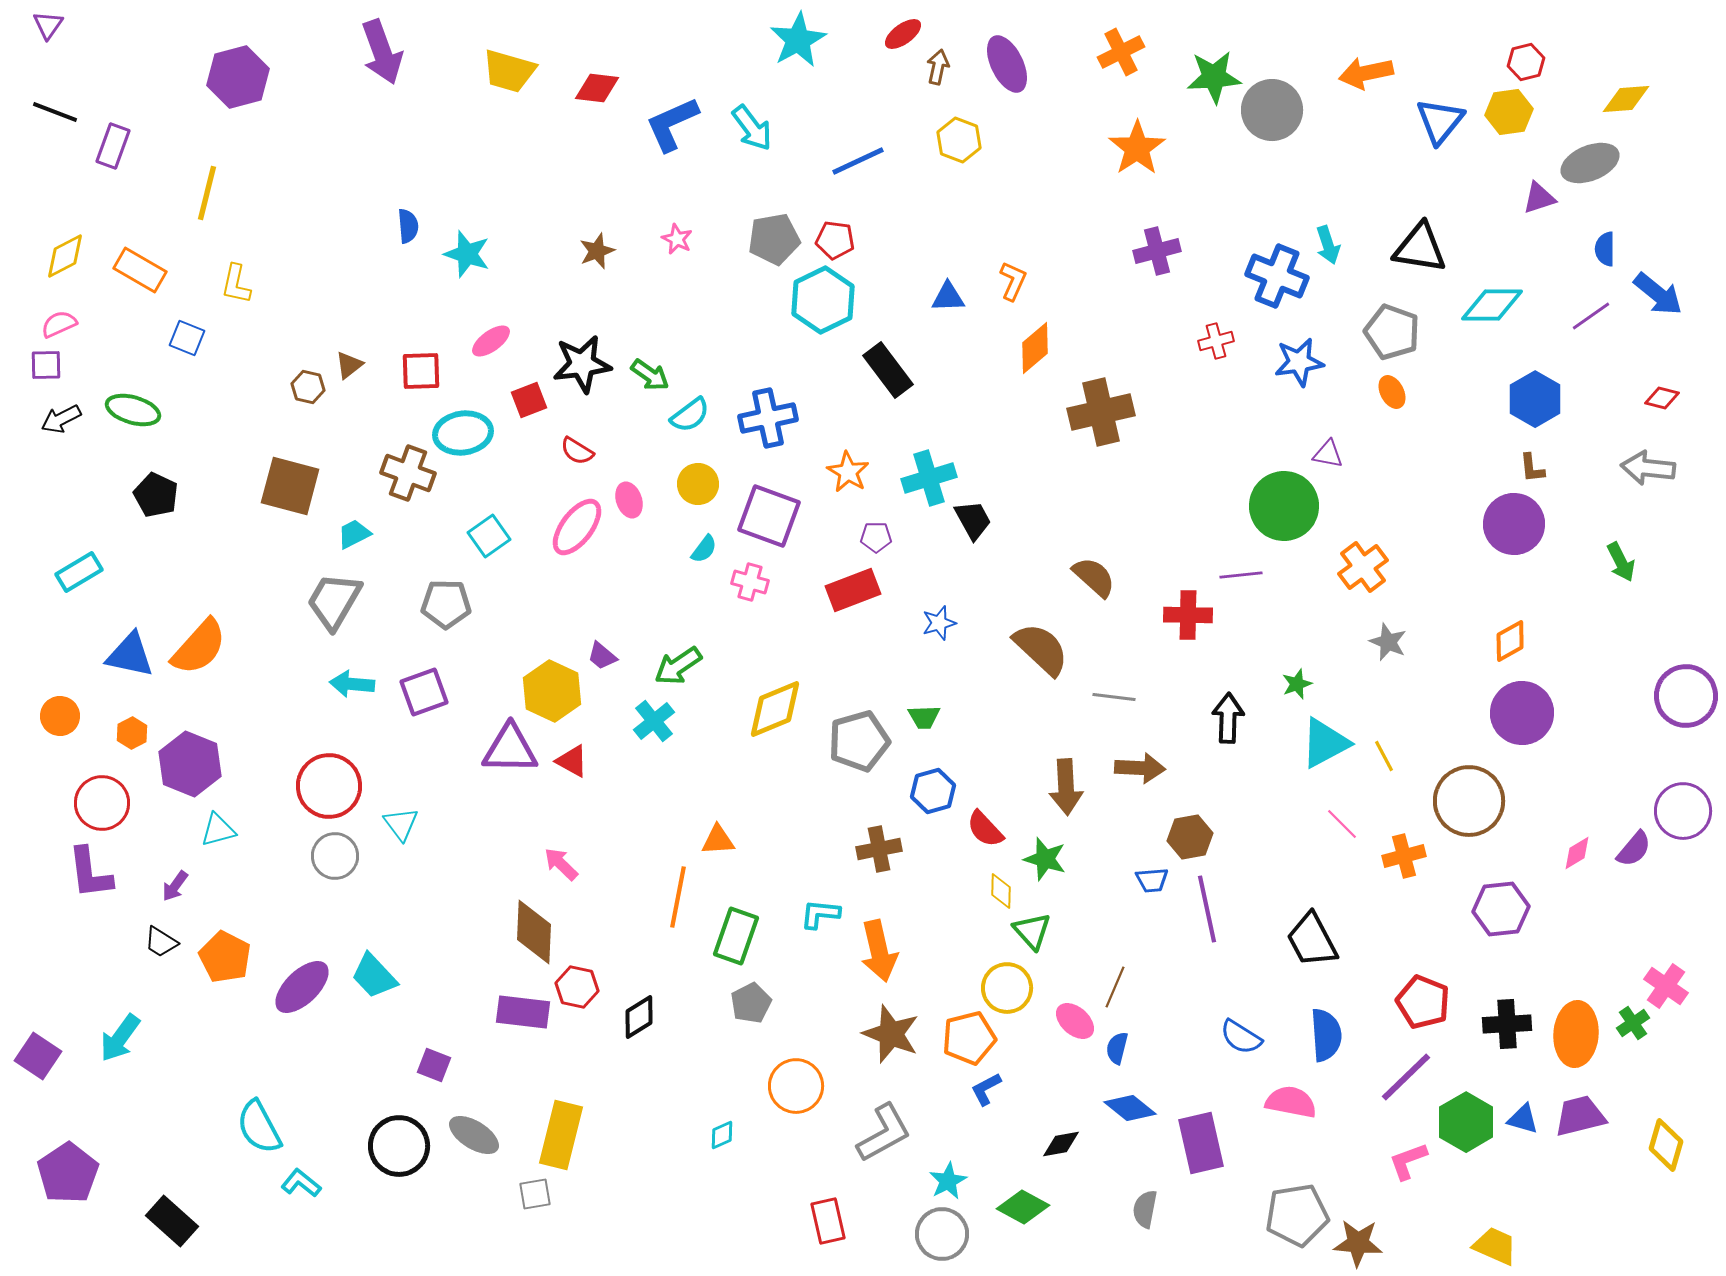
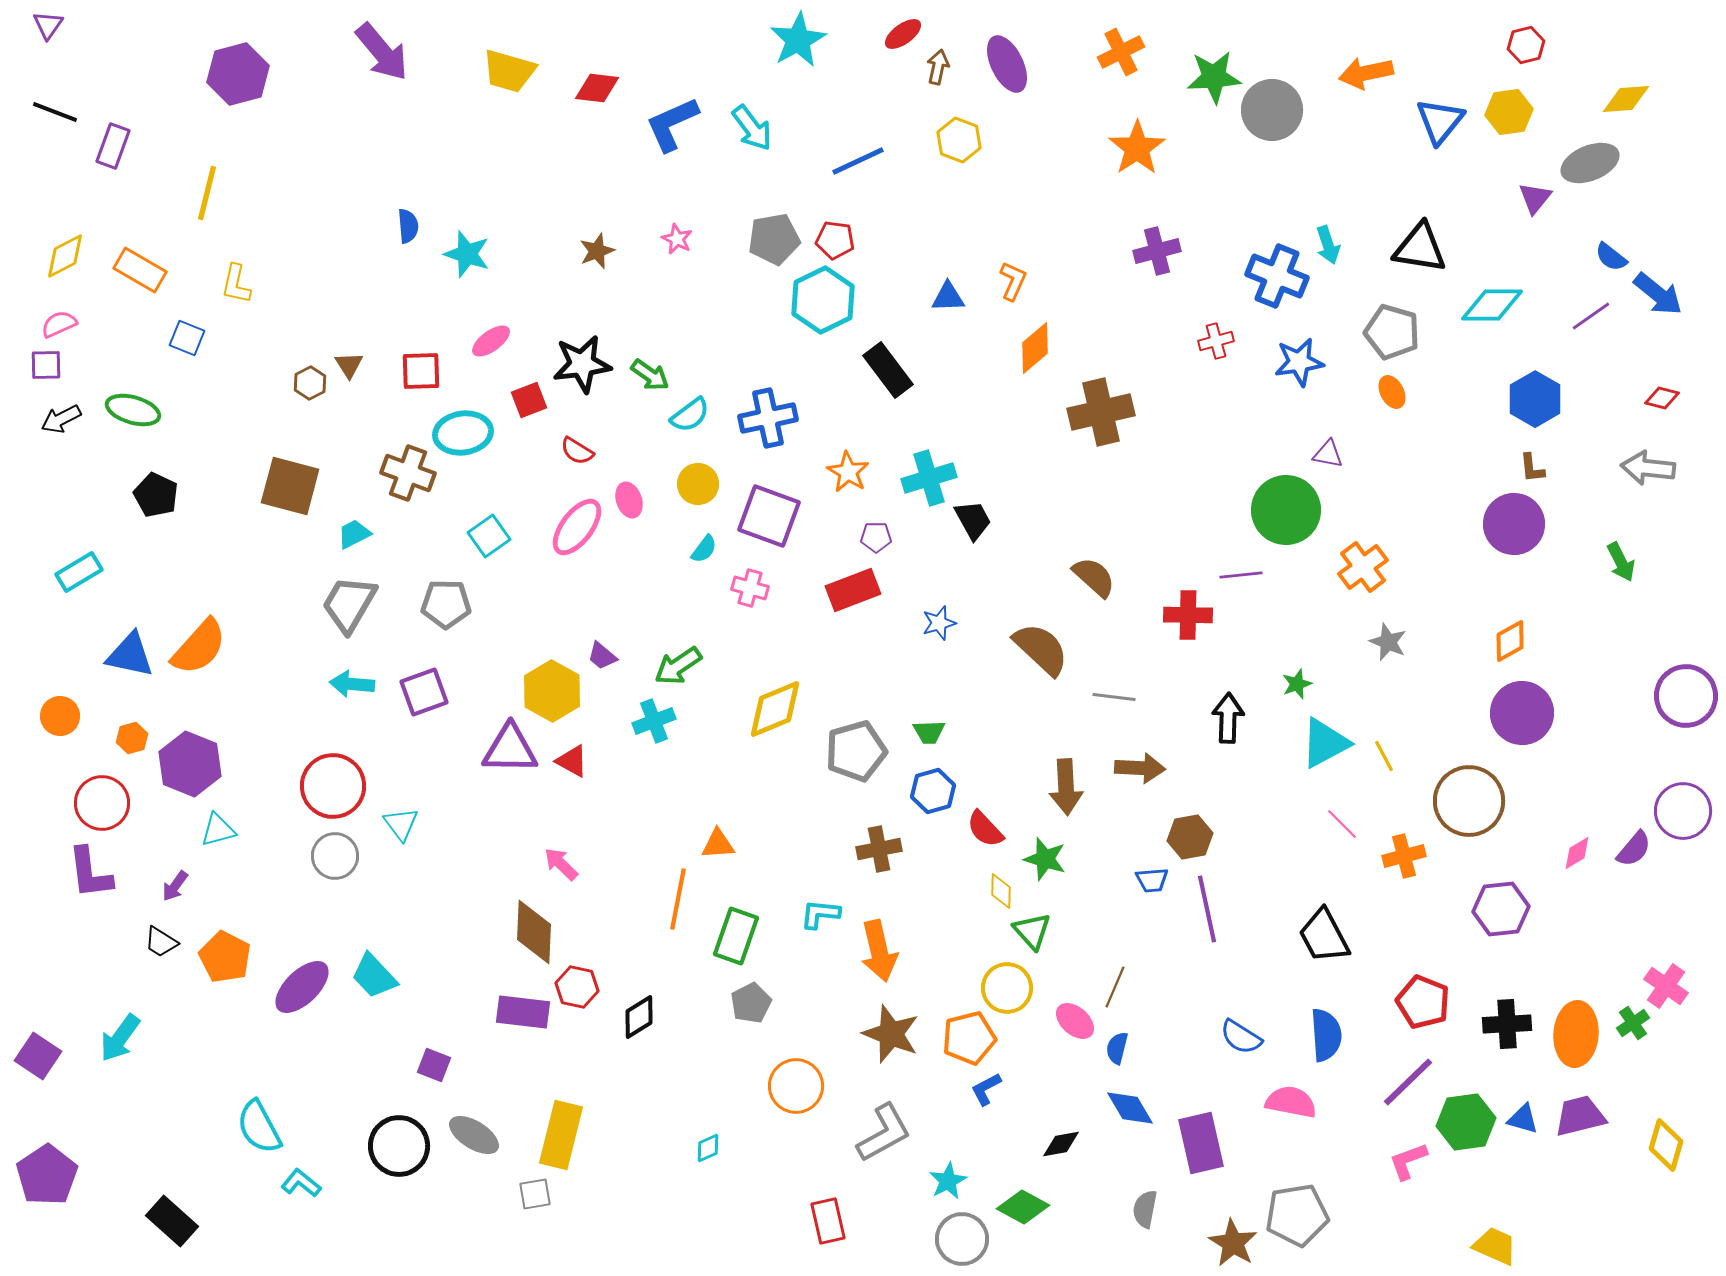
purple arrow at (382, 52): rotated 20 degrees counterclockwise
red hexagon at (1526, 62): moved 17 px up
purple hexagon at (238, 77): moved 3 px up
purple triangle at (1539, 198): moved 4 px left; rotated 33 degrees counterclockwise
blue semicircle at (1605, 249): moved 6 px right, 8 px down; rotated 52 degrees counterclockwise
gray pentagon at (1392, 332): rotated 4 degrees counterclockwise
brown triangle at (349, 365): rotated 24 degrees counterclockwise
brown hexagon at (308, 387): moved 2 px right, 4 px up; rotated 20 degrees clockwise
green circle at (1284, 506): moved 2 px right, 4 px down
pink cross at (750, 582): moved 6 px down
gray trapezoid at (334, 601): moved 15 px right, 3 px down
yellow hexagon at (552, 691): rotated 4 degrees clockwise
green trapezoid at (924, 717): moved 5 px right, 15 px down
cyan cross at (654, 721): rotated 18 degrees clockwise
orange hexagon at (132, 733): moved 5 px down; rotated 12 degrees clockwise
gray pentagon at (859, 741): moved 3 px left, 10 px down
red circle at (329, 786): moved 4 px right
orange triangle at (718, 840): moved 4 px down
orange line at (678, 897): moved 2 px down
black trapezoid at (1312, 940): moved 12 px right, 4 px up
purple line at (1406, 1077): moved 2 px right, 5 px down
blue diamond at (1130, 1108): rotated 21 degrees clockwise
green hexagon at (1466, 1122): rotated 22 degrees clockwise
cyan diamond at (722, 1135): moved 14 px left, 13 px down
purple pentagon at (68, 1173): moved 21 px left, 2 px down
gray circle at (942, 1234): moved 20 px right, 5 px down
brown star at (1358, 1243): moved 125 px left; rotated 27 degrees clockwise
